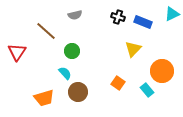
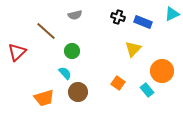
red triangle: rotated 12 degrees clockwise
